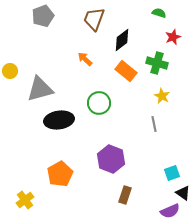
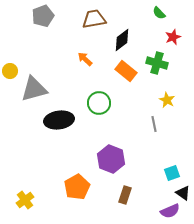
green semicircle: rotated 152 degrees counterclockwise
brown trapezoid: rotated 60 degrees clockwise
gray triangle: moved 6 px left
yellow star: moved 5 px right, 4 px down
orange pentagon: moved 17 px right, 13 px down
